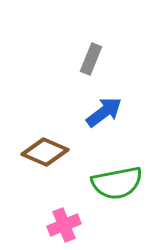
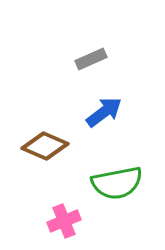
gray rectangle: rotated 44 degrees clockwise
brown diamond: moved 6 px up
pink cross: moved 4 px up
